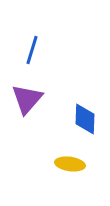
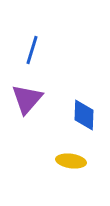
blue diamond: moved 1 px left, 4 px up
yellow ellipse: moved 1 px right, 3 px up
